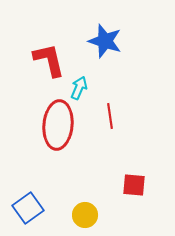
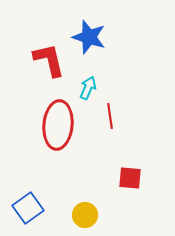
blue star: moved 16 px left, 4 px up
cyan arrow: moved 9 px right
red square: moved 4 px left, 7 px up
